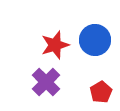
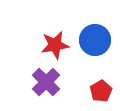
red star: rotated 8 degrees clockwise
red pentagon: moved 1 px up
